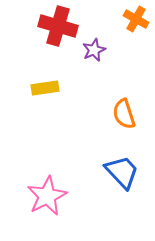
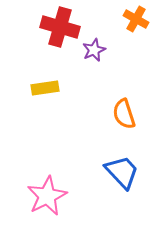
red cross: moved 2 px right, 1 px down
